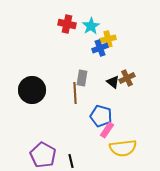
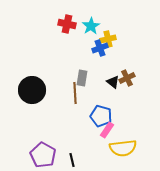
black line: moved 1 px right, 1 px up
